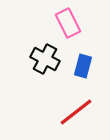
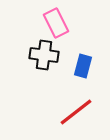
pink rectangle: moved 12 px left
black cross: moved 1 px left, 4 px up; rotated 20 degrees counterclockwise
